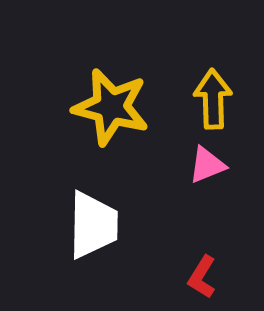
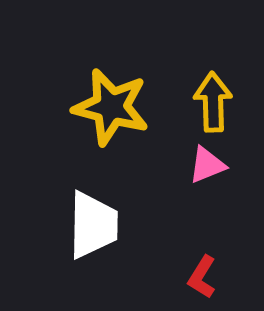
yellow arrow: moved 3 px down
